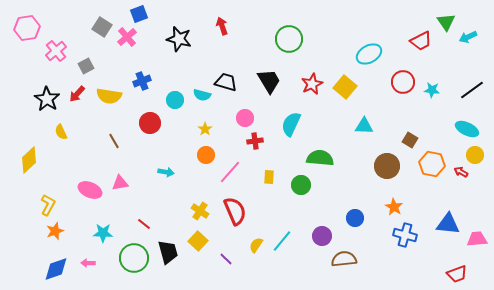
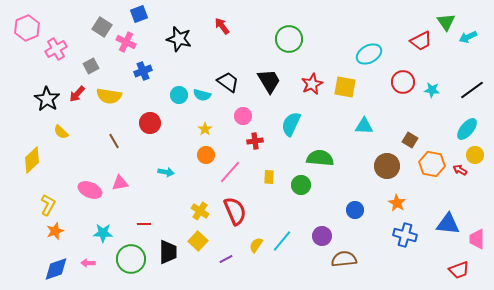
red arrow at (222, 26): rotated 18 degrees counterclockwise
pink hexagon at (27, 28): rotated 15 degrees counterclockwise
pink cross at (127, 37): moved 1 px left, 5 px down; rotated 24 degrees counterclockwise
pink cross at (56, 51): moved 2 px up; rotated 10 degrees clockwise
gray square at (86, 66): moved 5 px right
blue cross at (142, 81): moved 1 px right, 10 px up
black trapezoid at (226, 82): moved 2 px right; rotated 20 degrees clockwise
yellow square at (345, 87): rotated 30 degrees counterclockwise
cyan circle at (175, 100): moved 4 px right, 5 px up
pink circle at (245, 118): moved 2 px left, 2 px up
cyan ellipse at (467, 129): rotated 75 degrees counterclockwise
yellow semicircle at (61, 132): rotated 21 degrees counterclockwise
yellow diamond at (29, 160): moved 3 px right
red arrow at (461, 172): moved 1 px left, 2 px up
orange star at (394, 207): moved 3 px right, 4 px up
blue circle at (355, 218): moved 8 px up
red line at (144, 224): rotated 40 degrees counterclockwise
pink trapezoid at (477, 239): rotated 85 degrees counterclockwise
black trapezoid at (168, 252): rotated 15 degrees clockwise
green circle at (134, 258): moved 3 px left, 1 px down
purple line at (226, 259): rotated 72 degrees counterclockwise
red trapezoid at (457, 274): moved 2 px right, 4 px up
